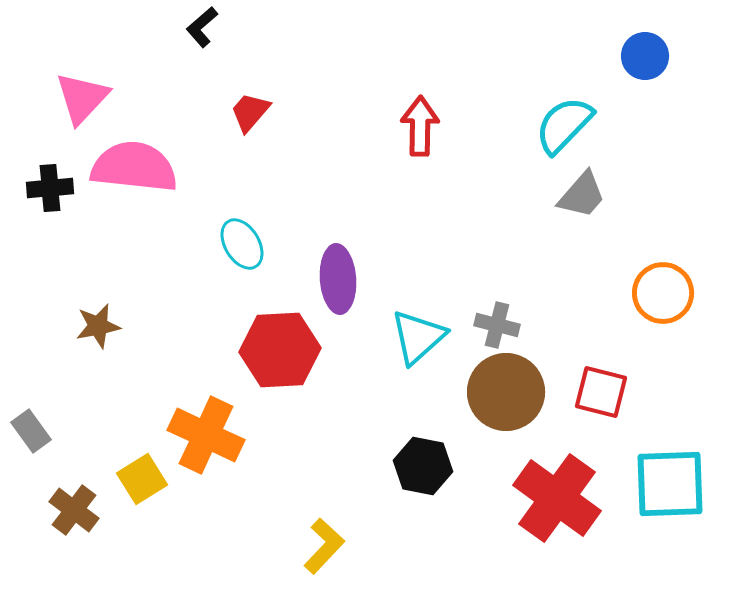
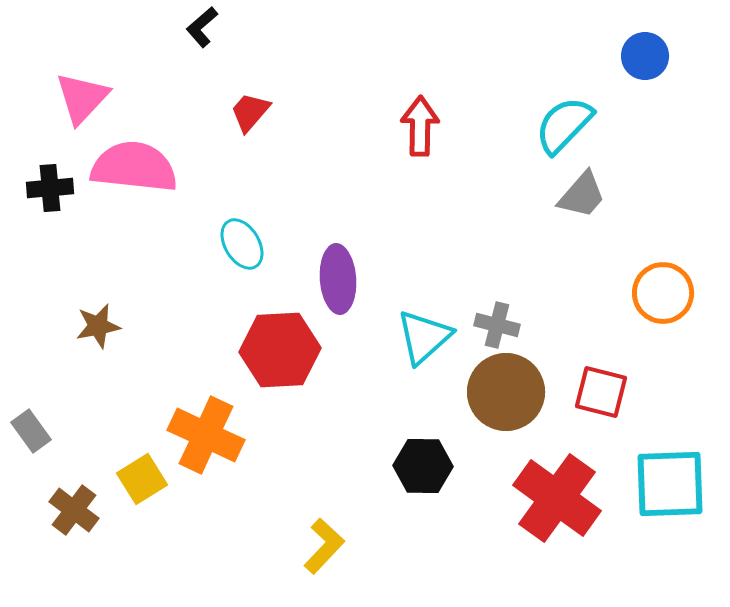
cyan triangle: moved 6 px right
black hexagon: rotated 10 degrees counterclockwise
